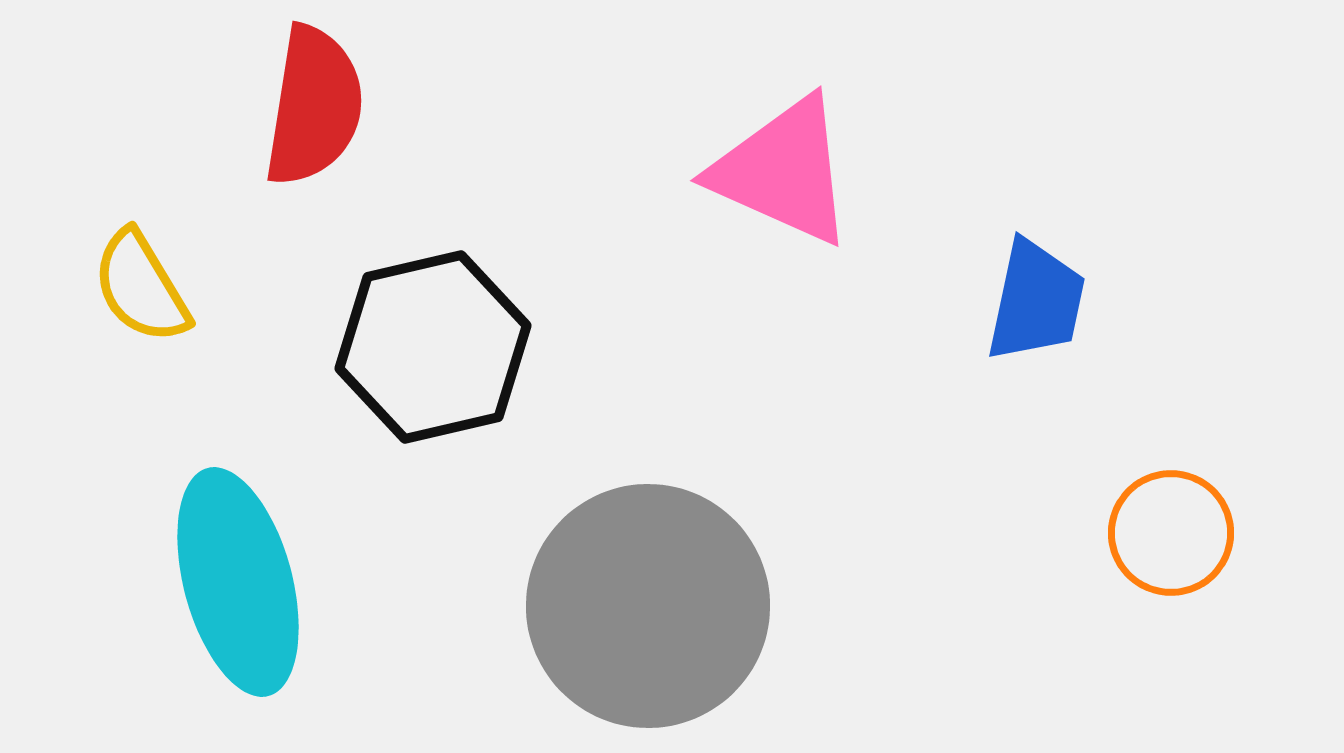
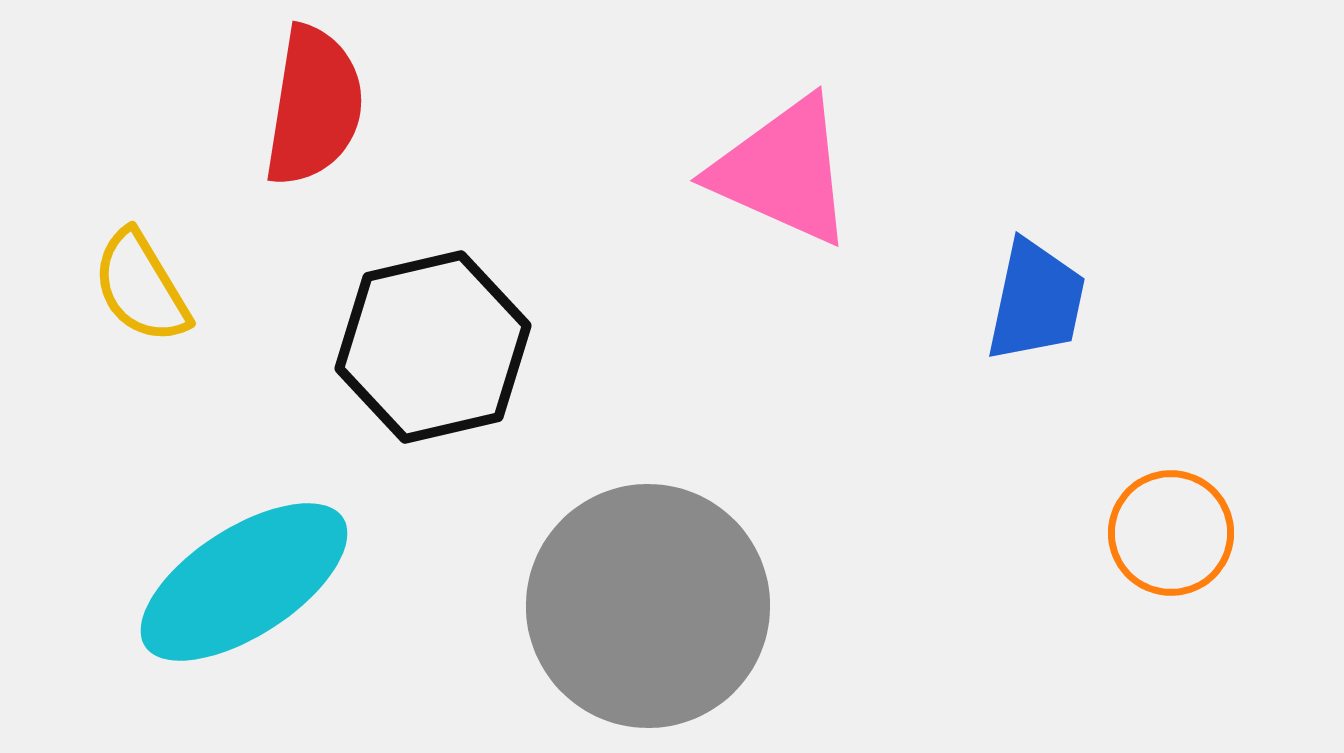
cyan ellipse: moved 6 px right; rotated 72 degrees clockwise
